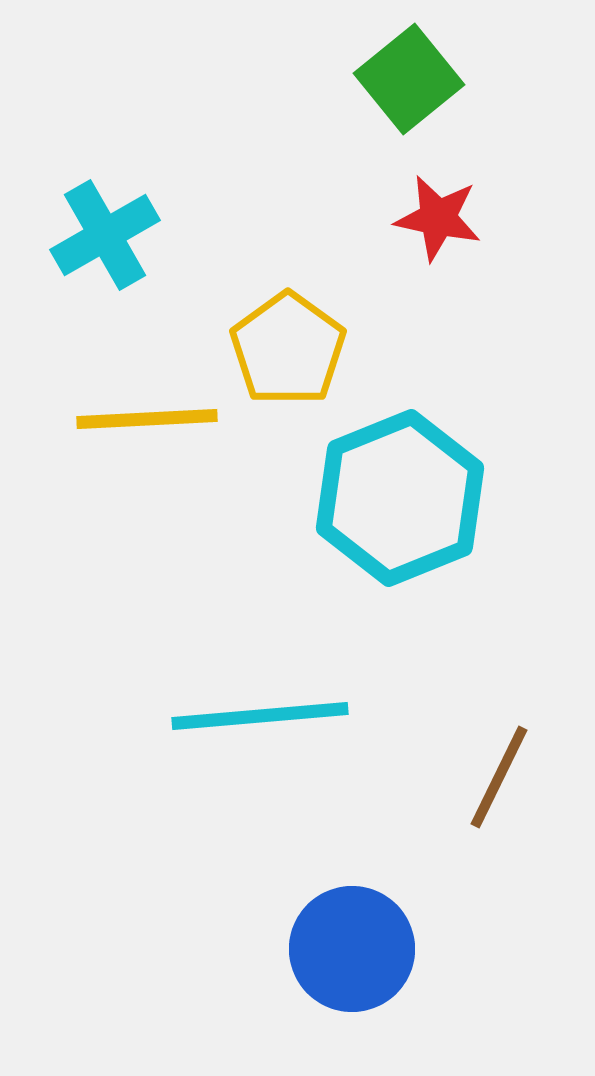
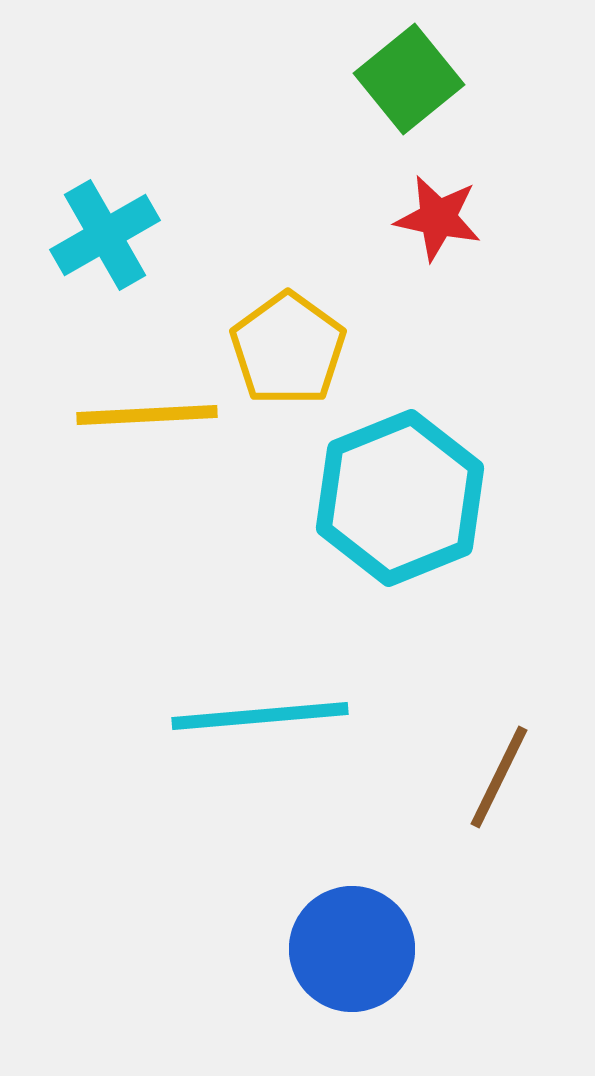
yellow line: moved 4 px up
